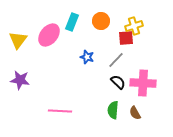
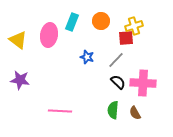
pink ellipse: rotated 30 degrees counterclockwise
yellow triangle: rotated 30 degrees counterclockwise
